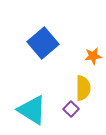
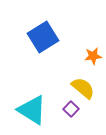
blue square: moved 6 px up; rotated 8 degrees clockwise
yellow semicircle: rotated 50 degrees counterclockwise
